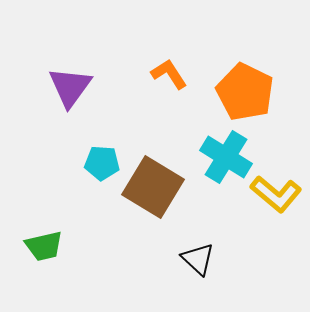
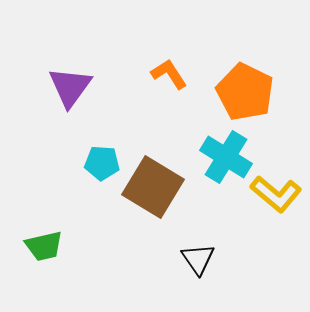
black triangle: rotated 12 degrees clockwise
